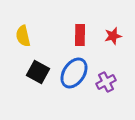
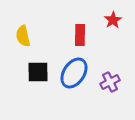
red star: moved 16 px up; rotated 18 degrees counterclockwise
black square: rotated 30 degrees counterclockwise
purple cross: moved 4 px right
